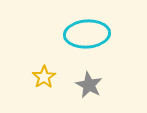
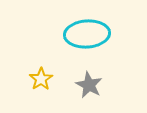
yellow star: moved 3 px left, 2 px down
